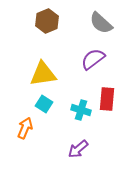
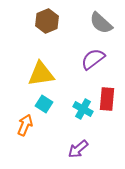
yellow triangle: moved 2 px left
cyan cross: moved 2 px right, 1 px up; rotated 12 degrees clockwise
orange arrow: moved 3 px up
